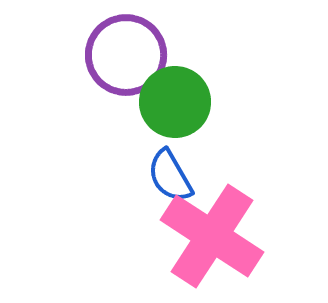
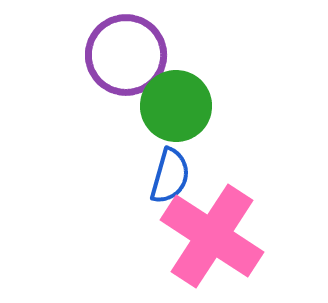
green circle: moved 1 px right, 4 px down
blue semicircle: rotated 134 degrees counterclockwise
